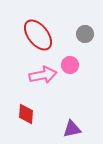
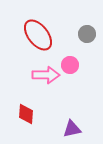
gray circle: moved 2 px right
pink arrow: moved 3 px right; rotated 12 degrees clockwise
